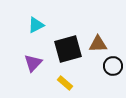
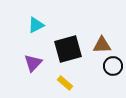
brown triangle: moved 4 px right, 1 px down
